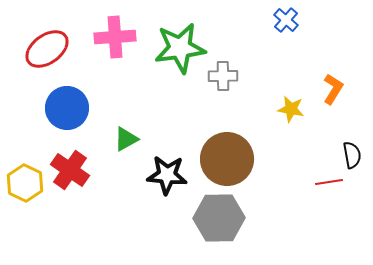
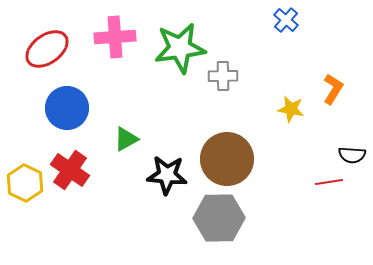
black semicircle: rotated 104 degrees clockwise
